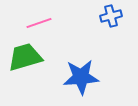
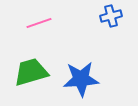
green trapezoid: moved 6 px right, 15 px down
blue star: moved 2 px down
